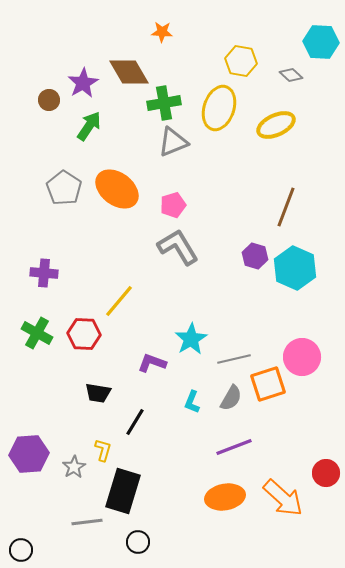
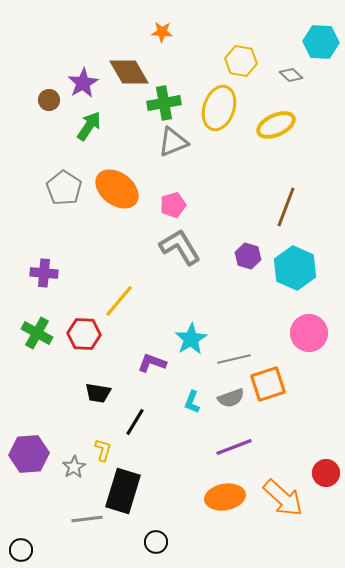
gray L-shape at (178, 247): moved 2 px right
purple hexagon at (255, 256): moved 7 px left
pink circle at (302, 357): moved 7 px right, 24 px up
gray semicircle at (231, 398): rotated 40 degrees clockwise
gray line at (87, 522): moved 3 px up
black circle at (138, 542): moved 18 px right
